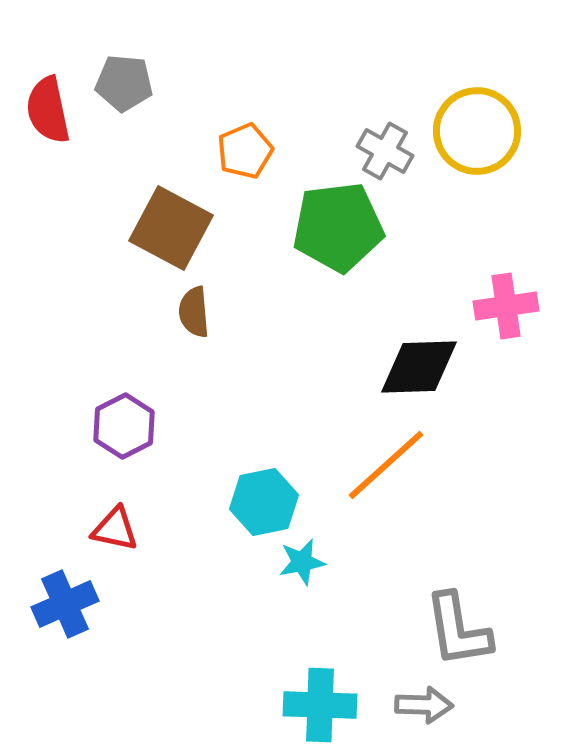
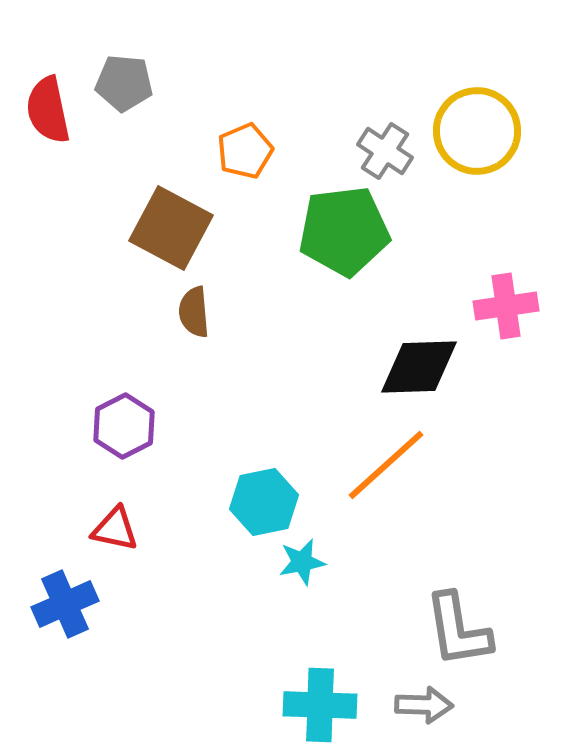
gray cross: rotated 4 degrees clockwise
green pentagon: moved 6 px right, 4 px down
